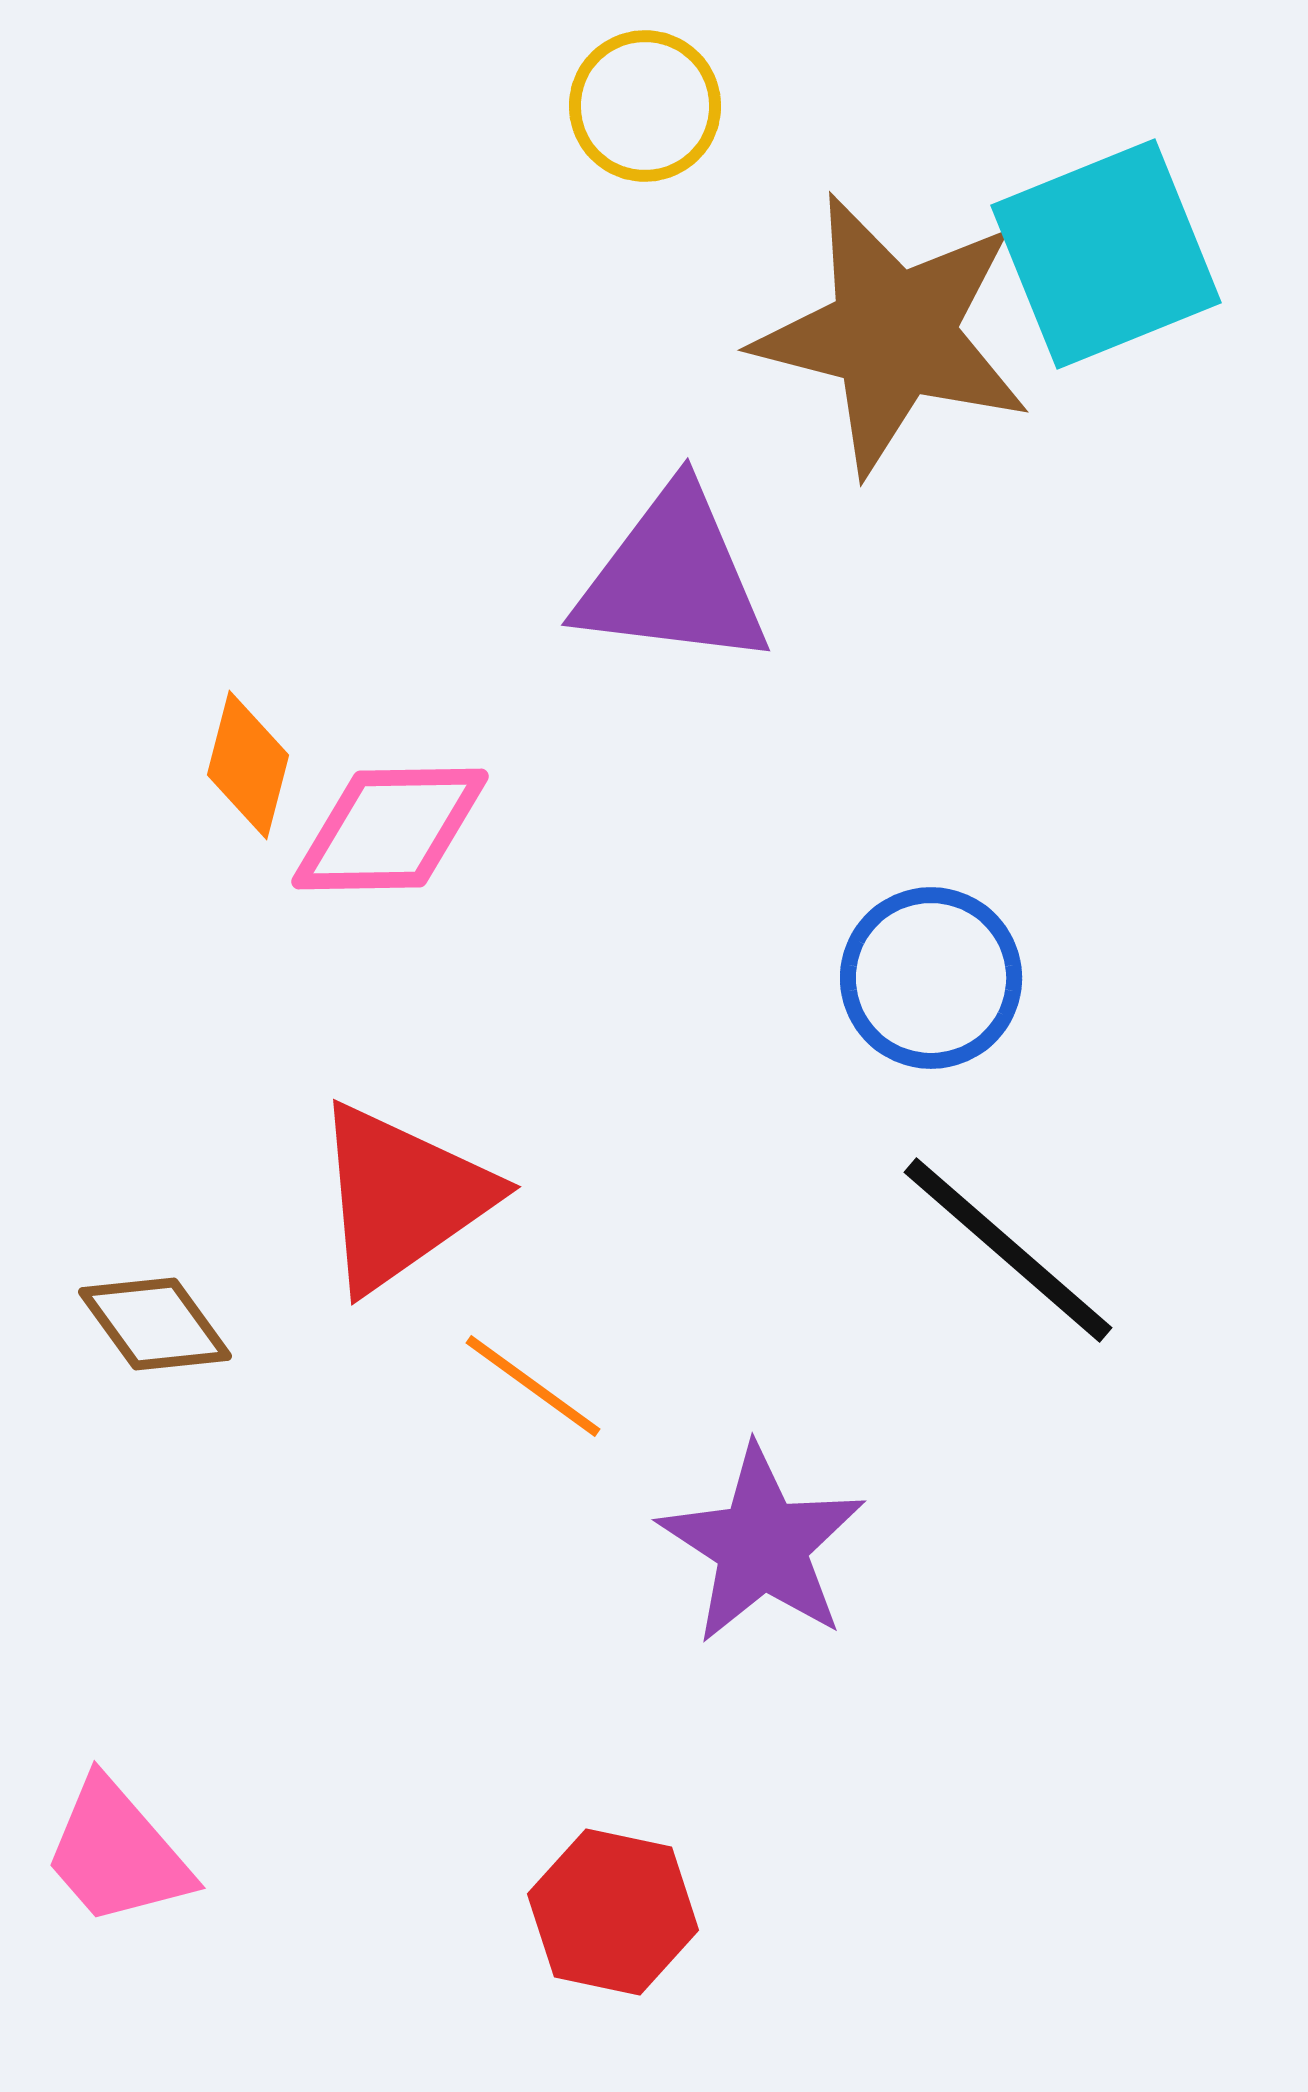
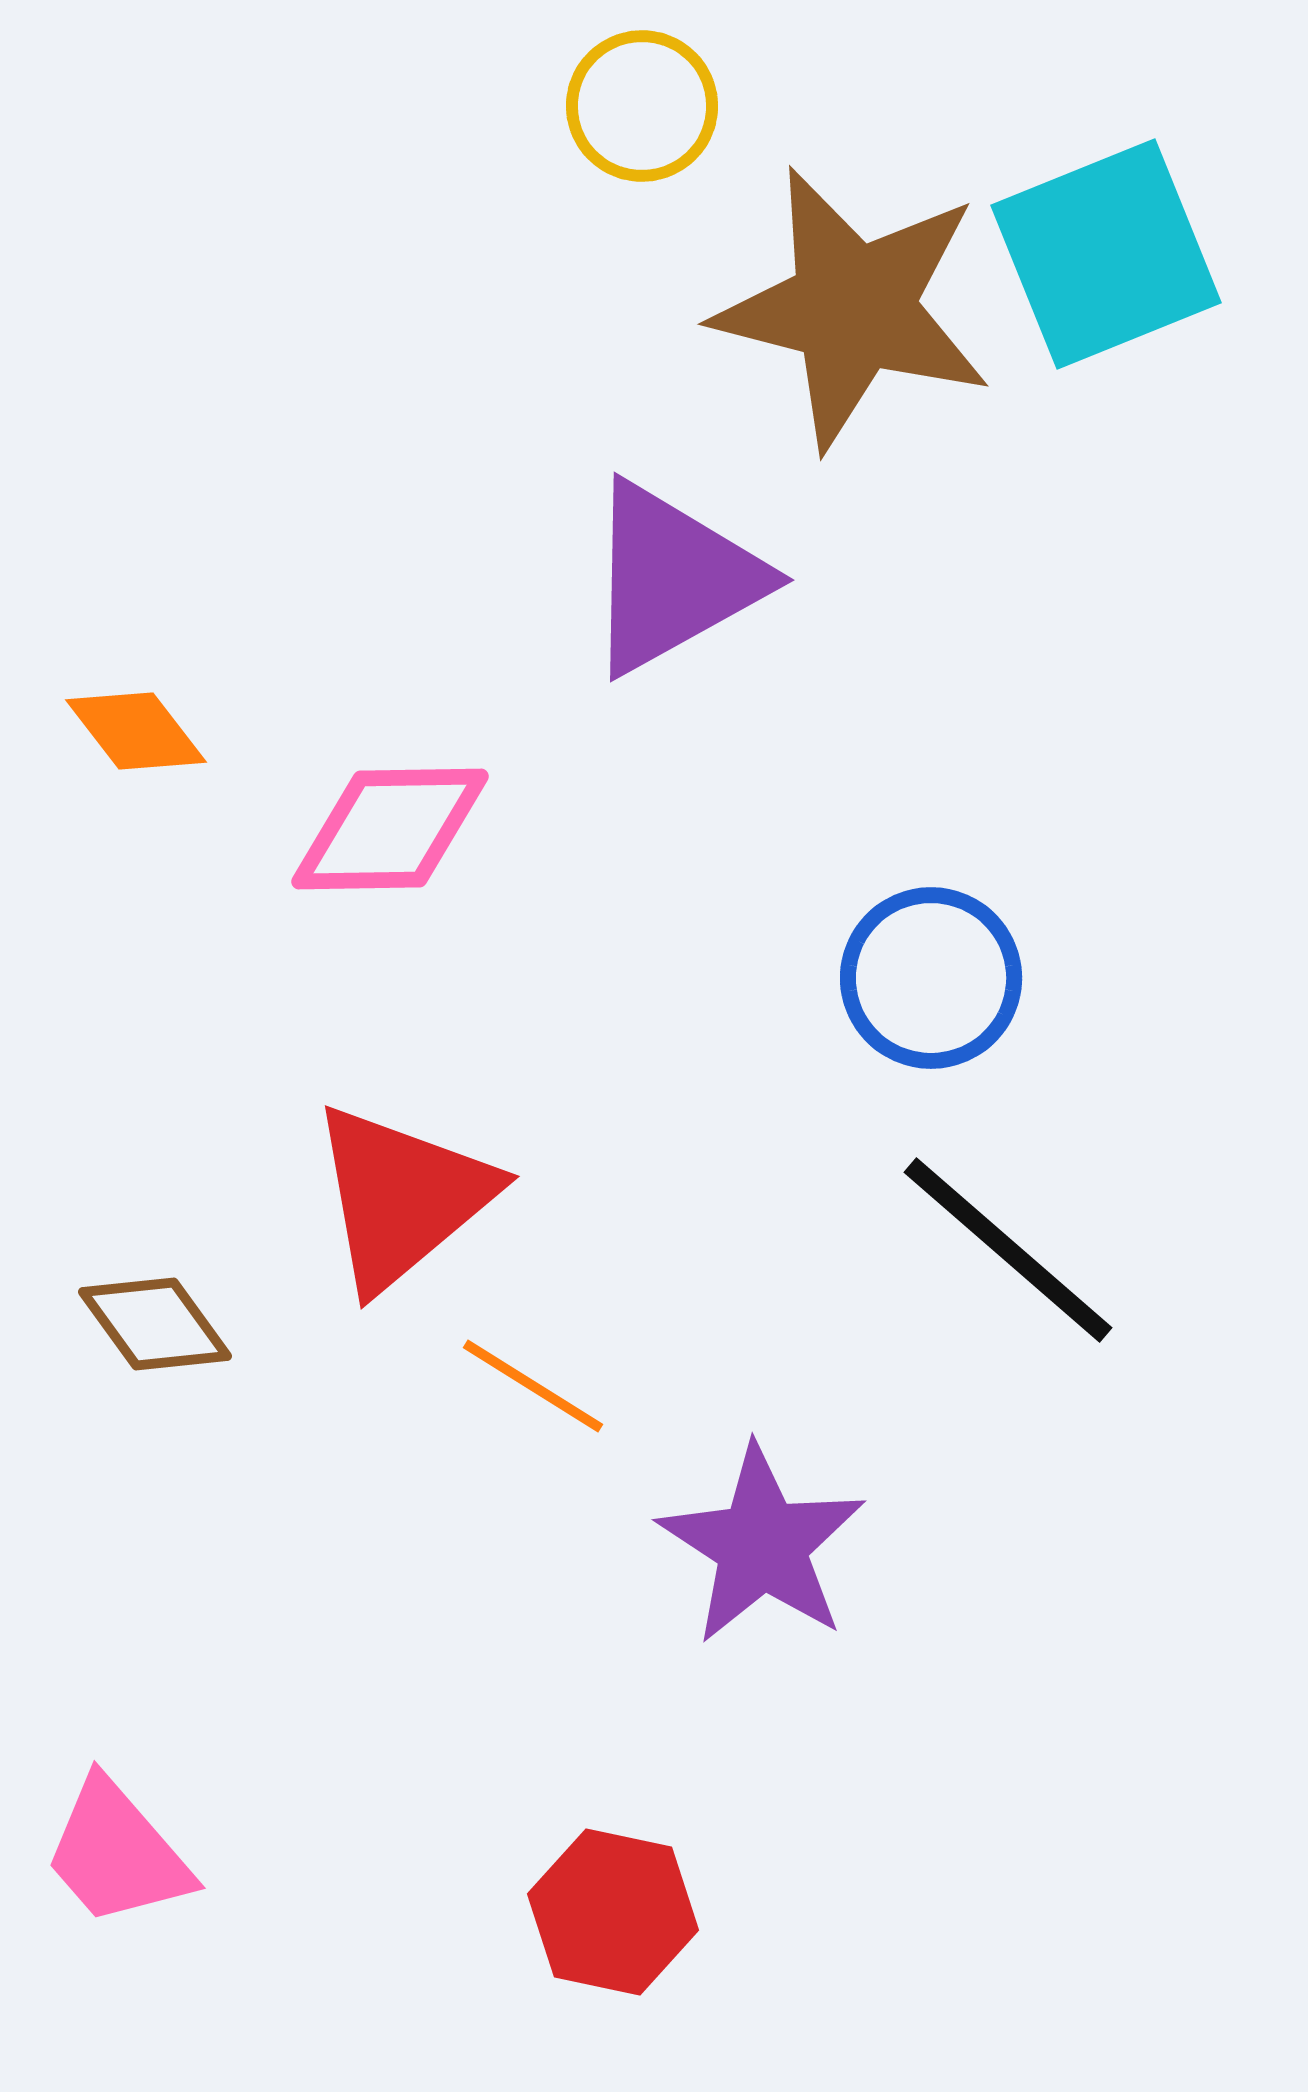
yellow circle: moved 3 px left
brown star: moved 40 px left, 26 px up
purple triangle: rotated 36 degrees counterclockwise
orange diamond: moved 112 px left, 34 px up; rotated 52 degrees counterclockwise
red triangle: rotated 5 degrees counterclockwise
orange line: rotated 4 degrees counterclockwise
